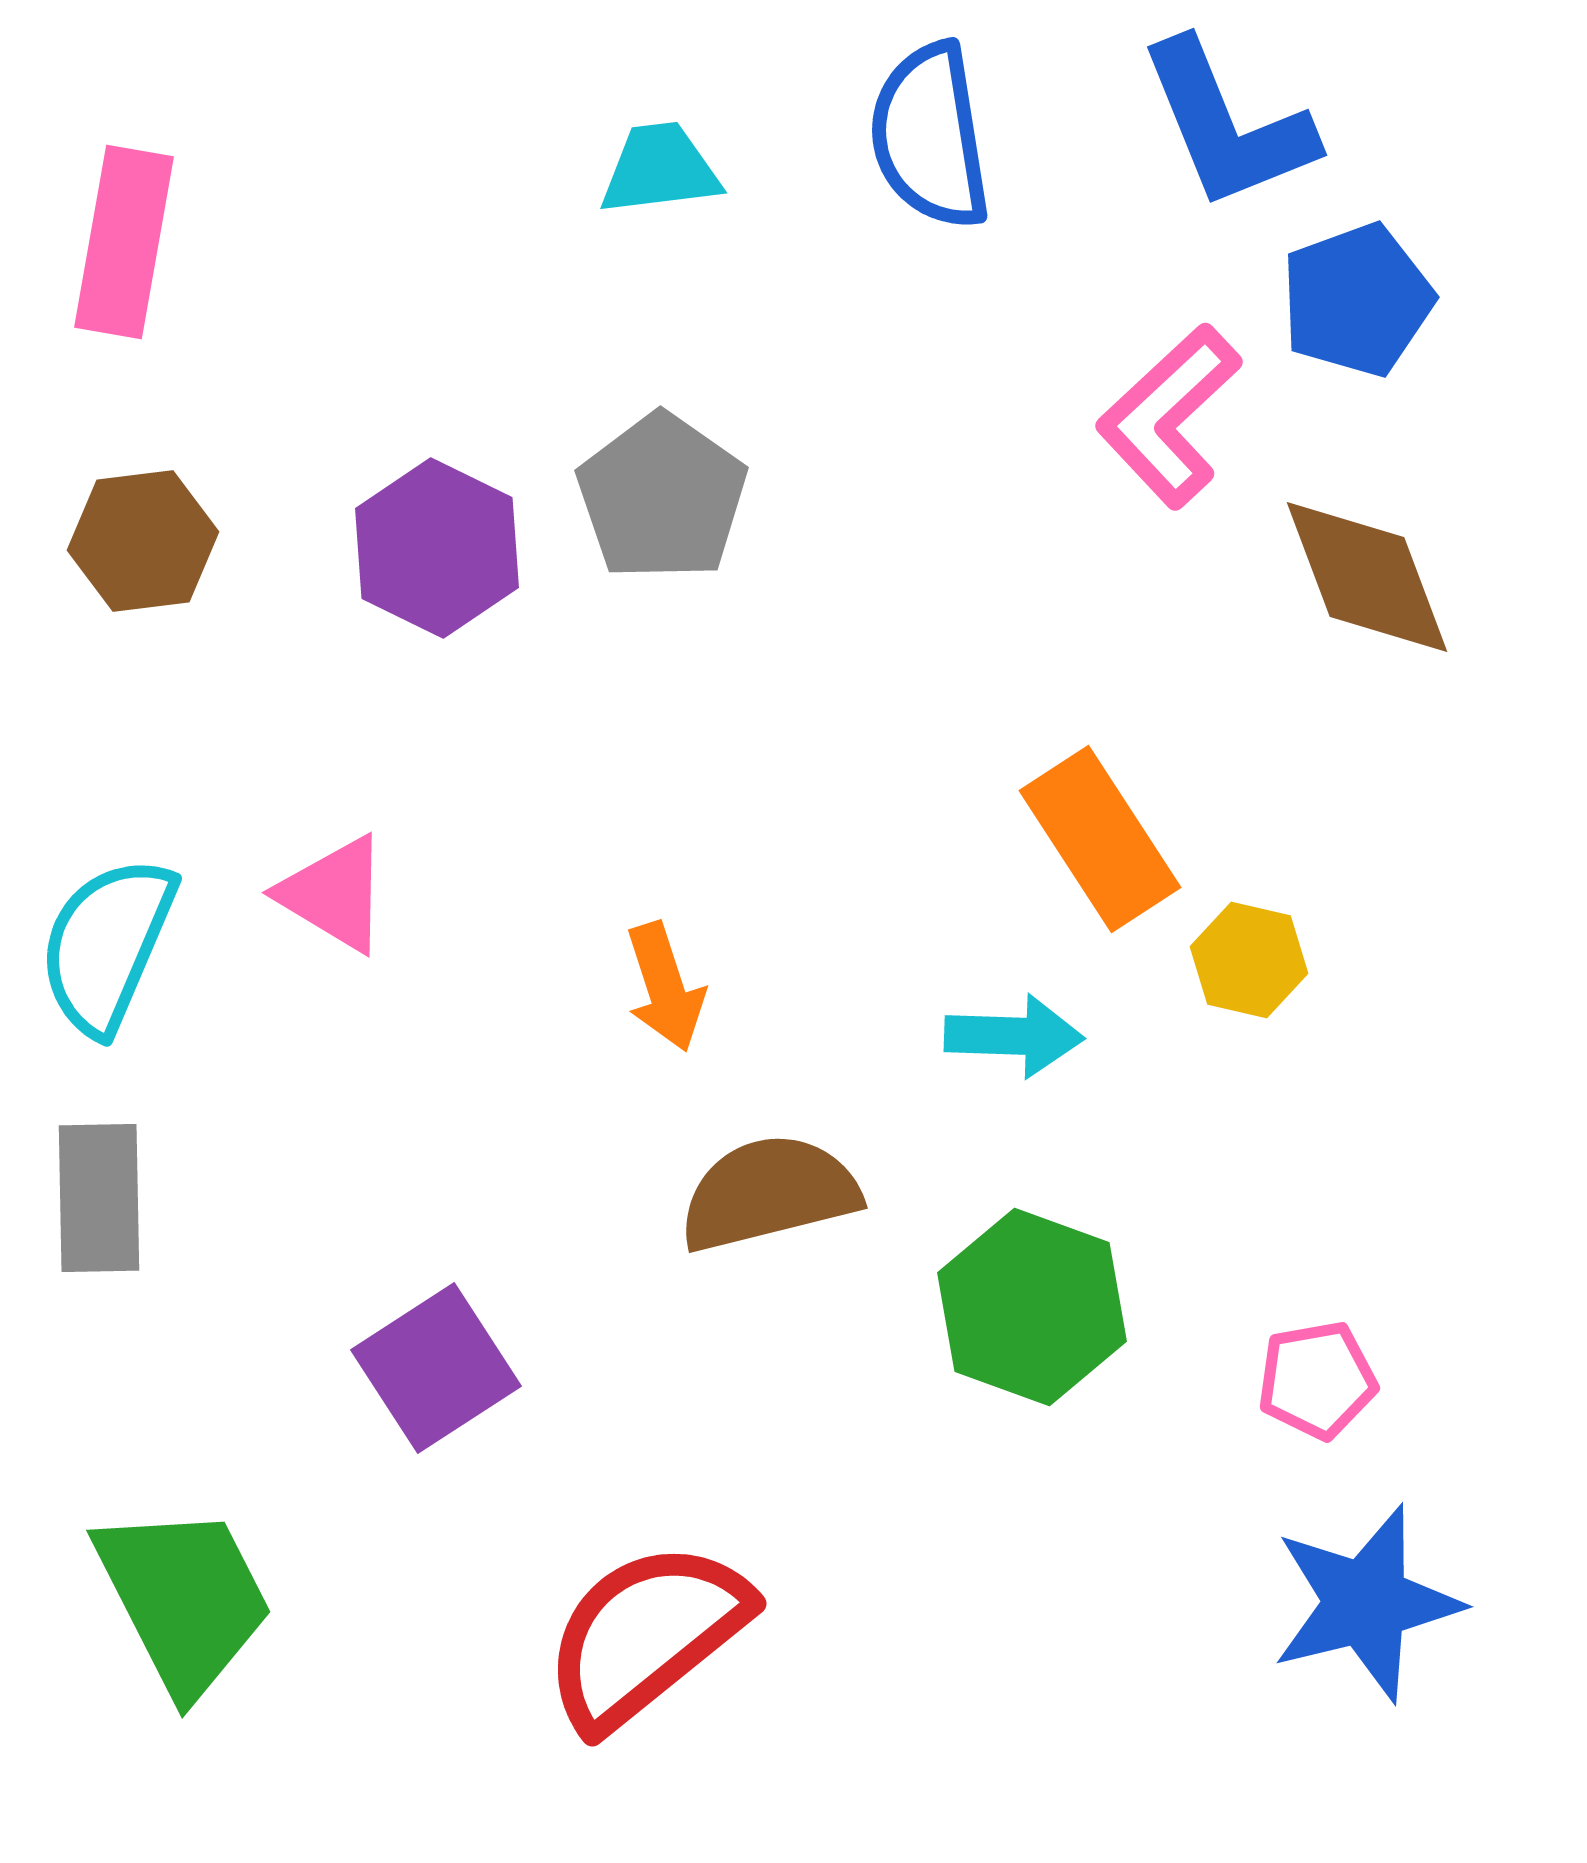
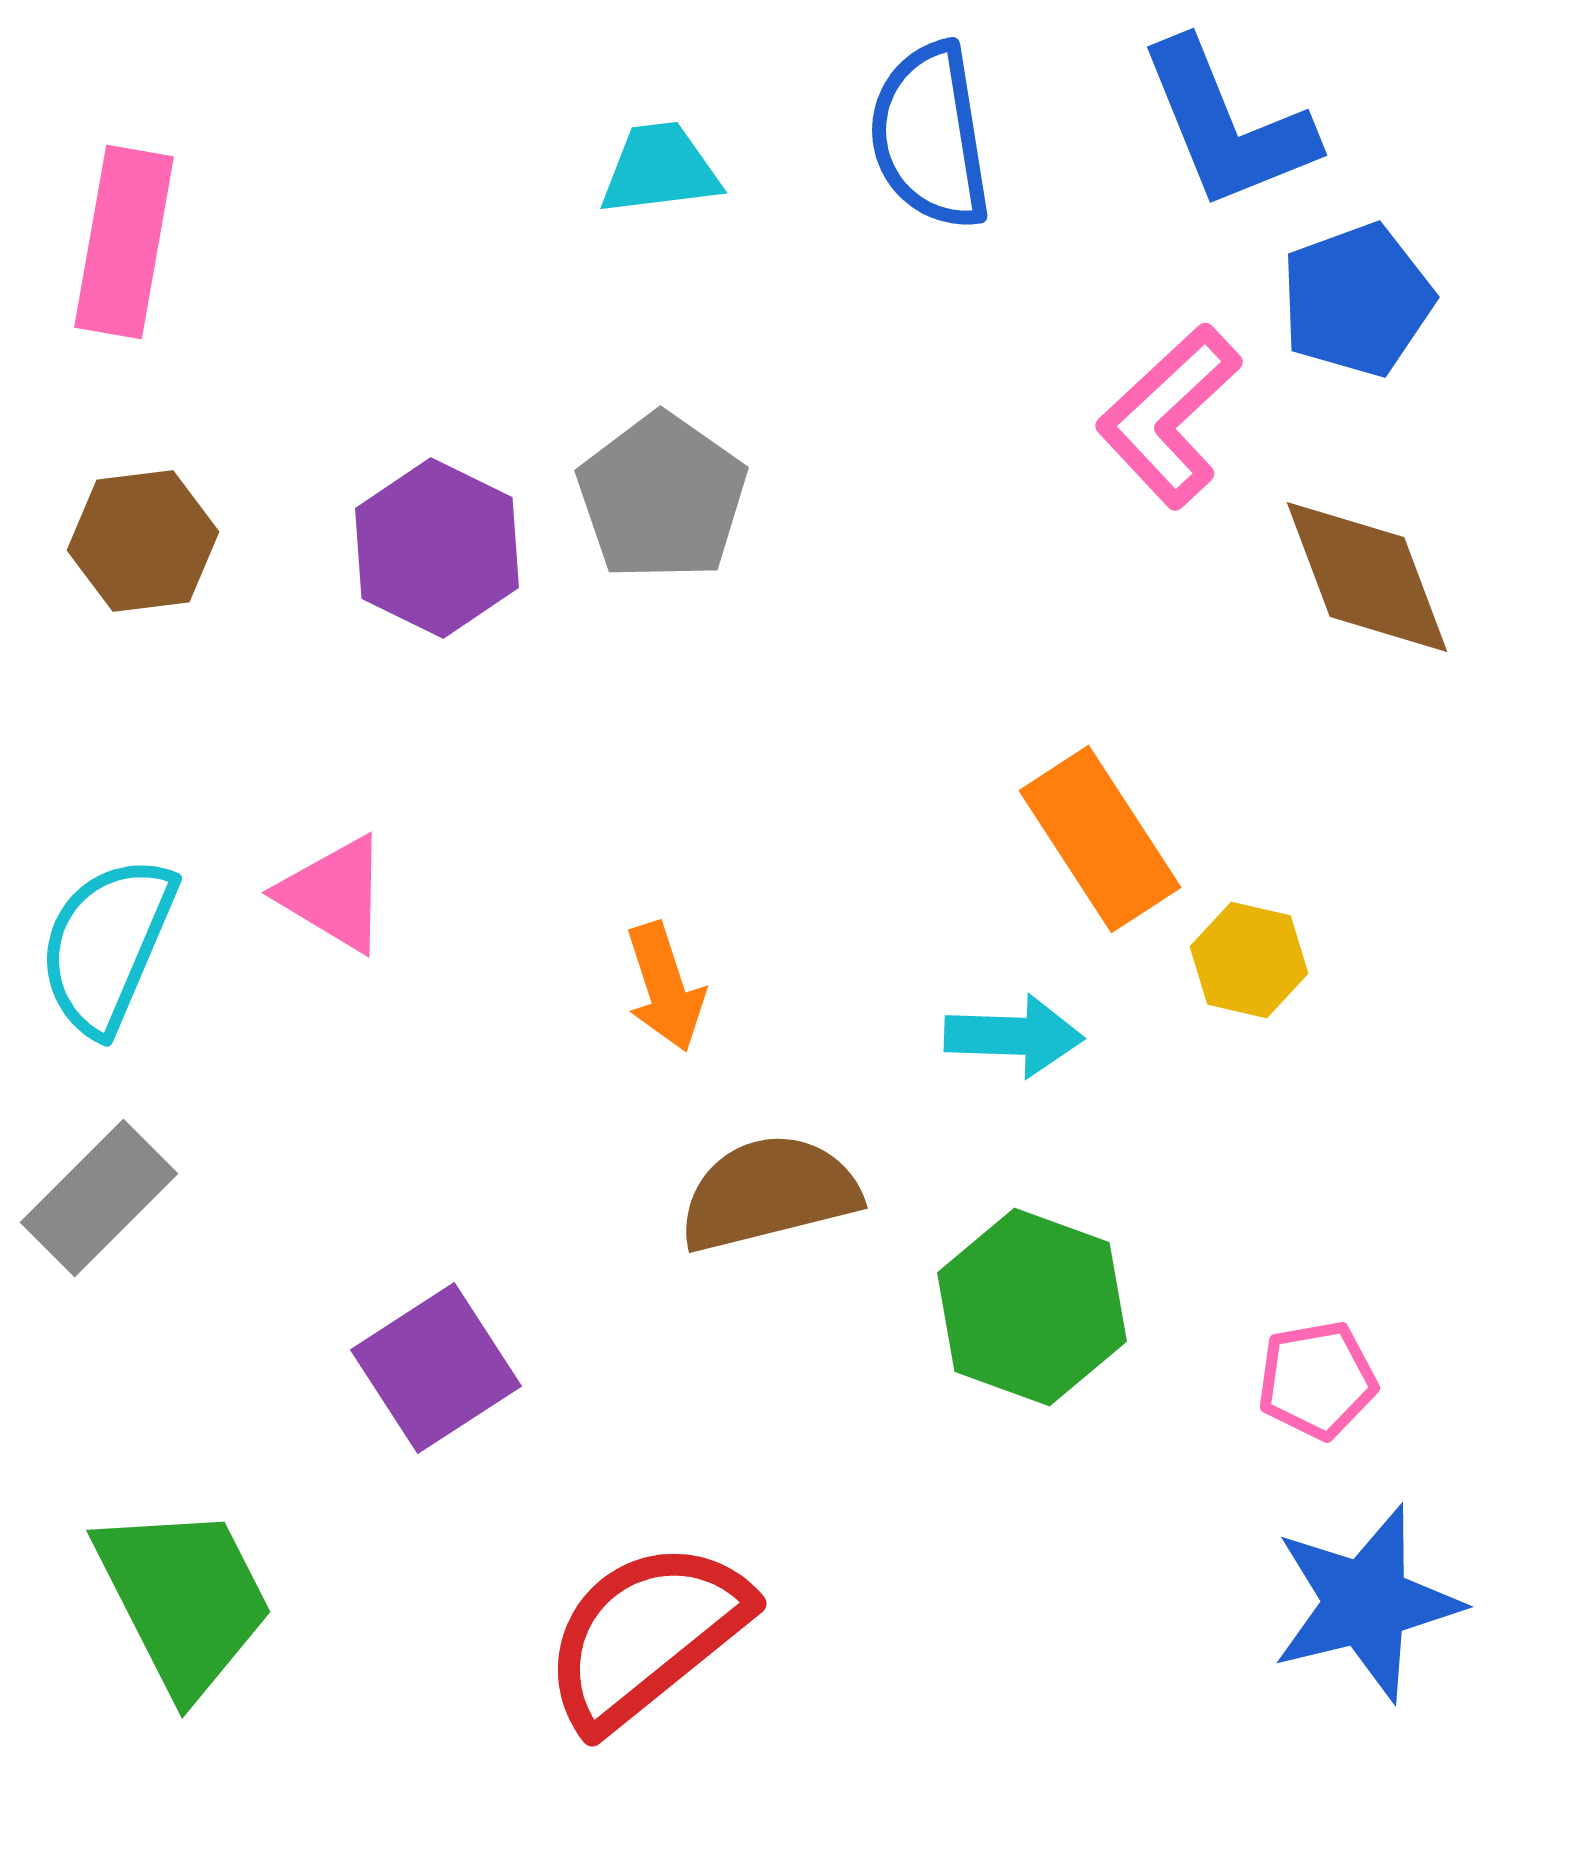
gray rectangle: rotated 46 degrees clockwise
